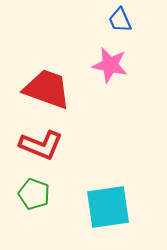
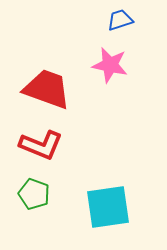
blue trapezoid: rotated 96 degrees clockwise
